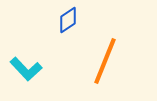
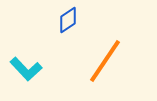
orange line: rotated 12 degrees clockwise
